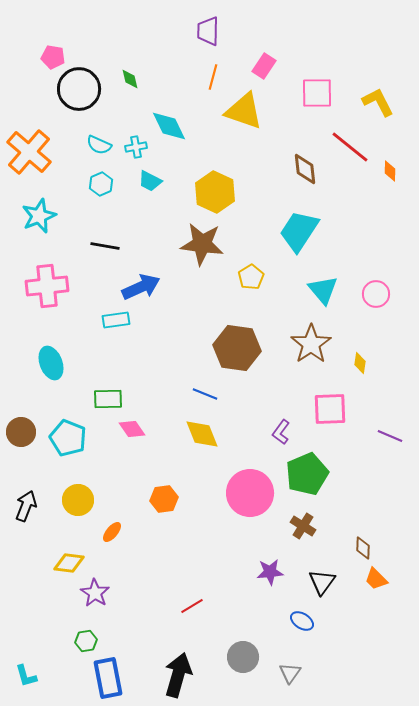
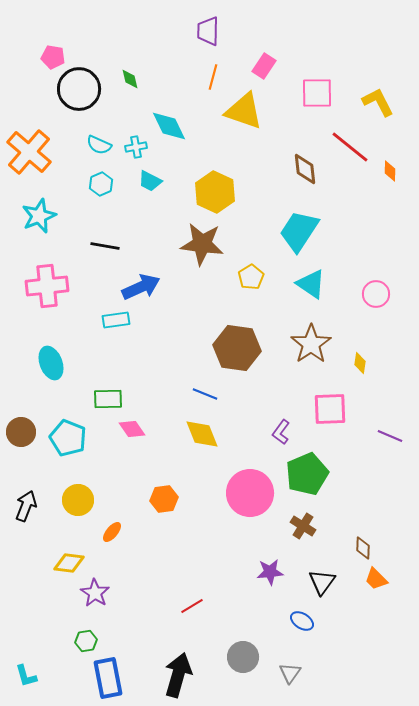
cyan triangle at (323, 290): moved 12 px left, 6 px up; rotated 16 degrees counterclockwise
